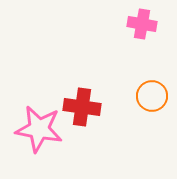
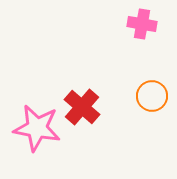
red cross: rotated 33 degrees clockwise
pink star: moved 2 px left, 1 px up
